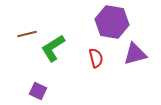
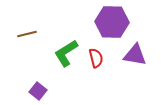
purple hexagon: rotated 8 degrees counterclockwise
green L-shape: moved 13 px right, 5 px down
purple triangle: moved 1 px down; rotated 25 degrees clockwise
purple square: rotated 12 degrees clockwise
